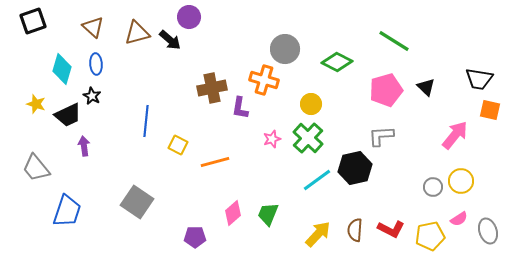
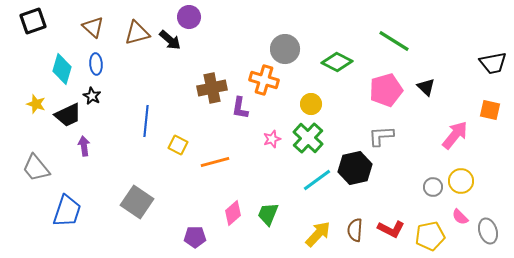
black trapezoid at (479, 79): moved 14 px right, 16 px up; rotated 20 degrees counterclockwise
pink semicircle at (459, 219): moved 1 px right, 2 px up; rotated 78 degrees clockwise
